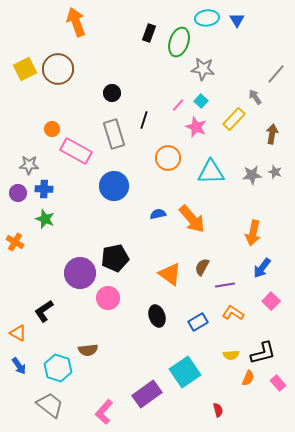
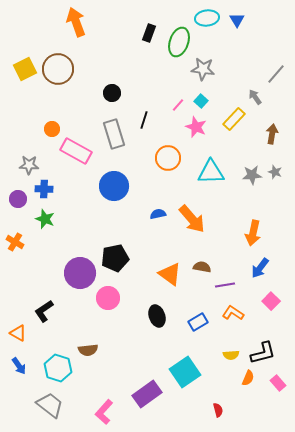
purple circle at (18, 193): moved 6 px down
brown semicircle at (202, 267): rotated 72 degrees clockwise
blue arrow at (262, 268): moved 2 px left
